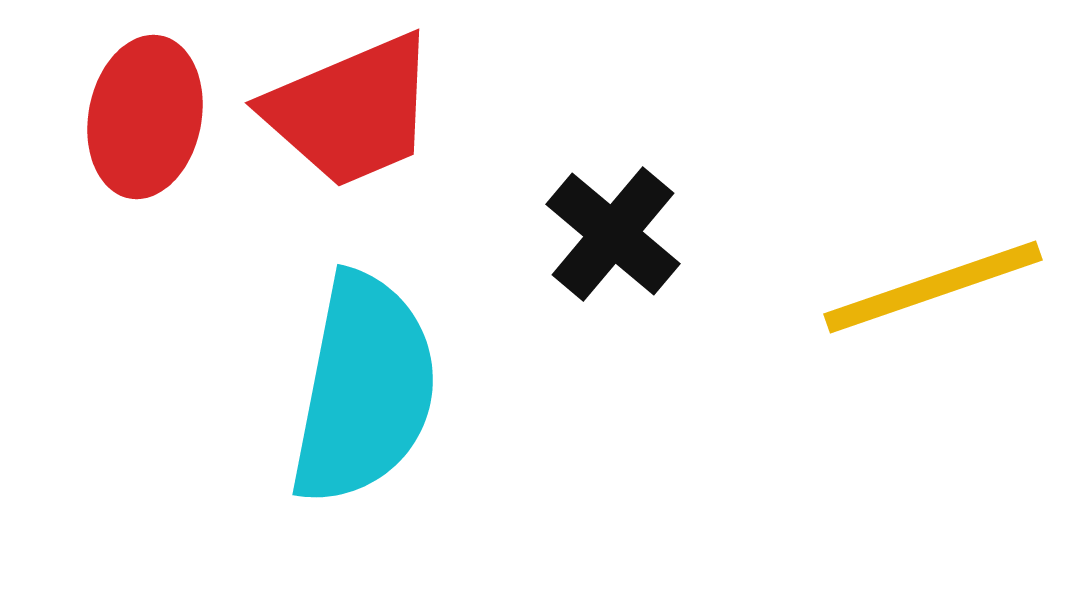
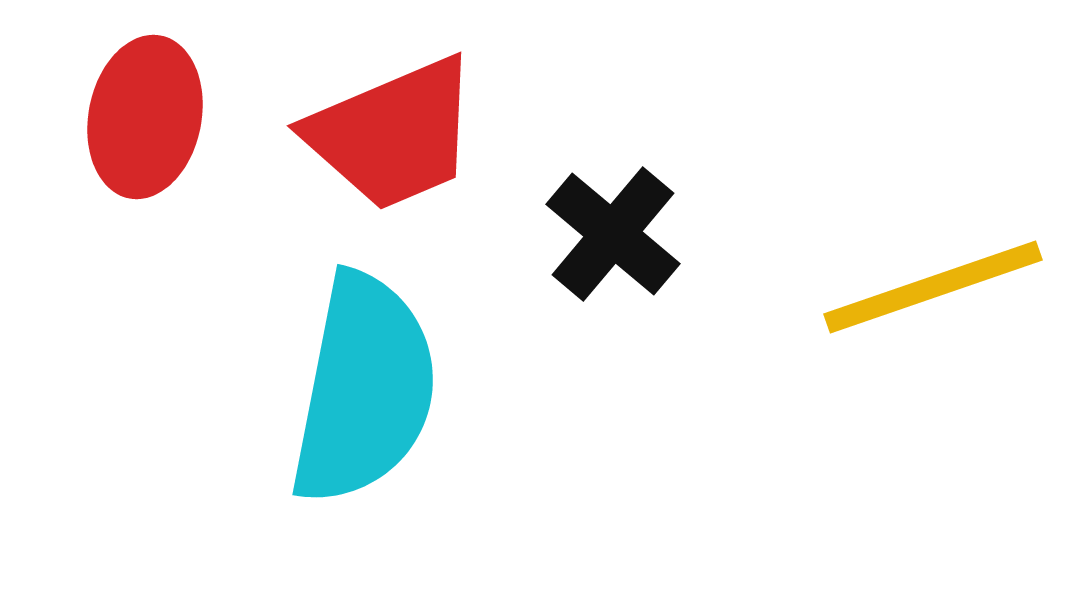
red trapezoid: moved 42 px right, 23 px down
